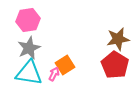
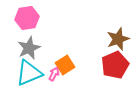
pink hexagon: moved 1 px left, 2 px up
brown star: rotated 10 degrees counterclockwise
red pentagon: rotated 16 degrees clockwise
cyan triangle: rotated 32 degrees counterclockwise
